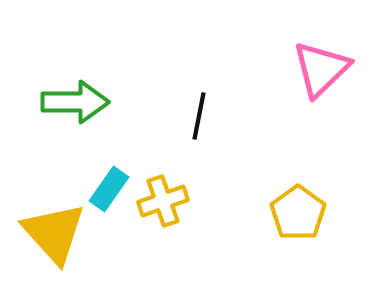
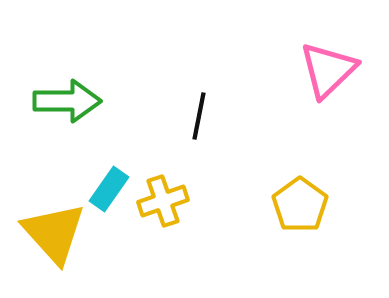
pink triangle: moved 7 px right, 1 px down
green arrow: moved 8 px left, 1 px up
yellow pentagon: moved 2 px right, 8 px up
